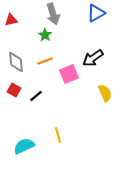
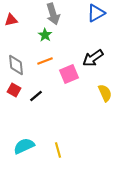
gray diamond: moved 3 px down
yellow line: moved 15 px down
